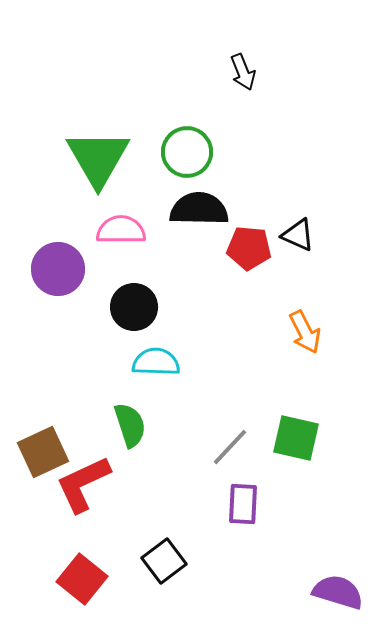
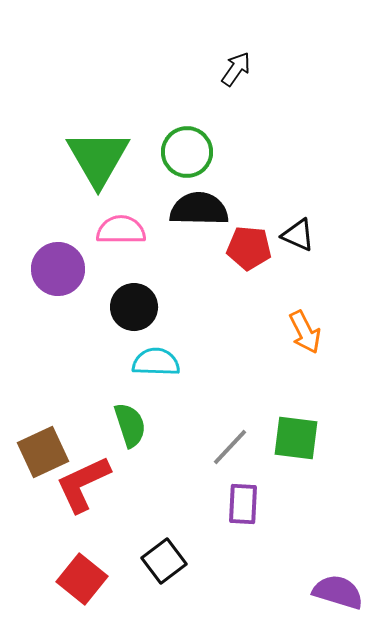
black arrow: moved 7 px left, 3 px up; rotated 123 degrees counterclockwise
green square: rotated 6 degrees counterclockwise
